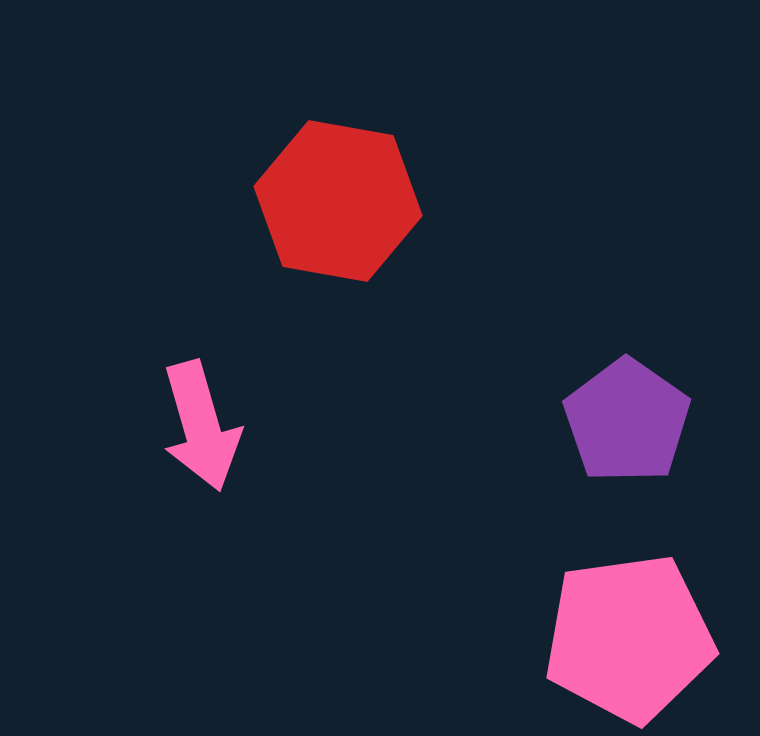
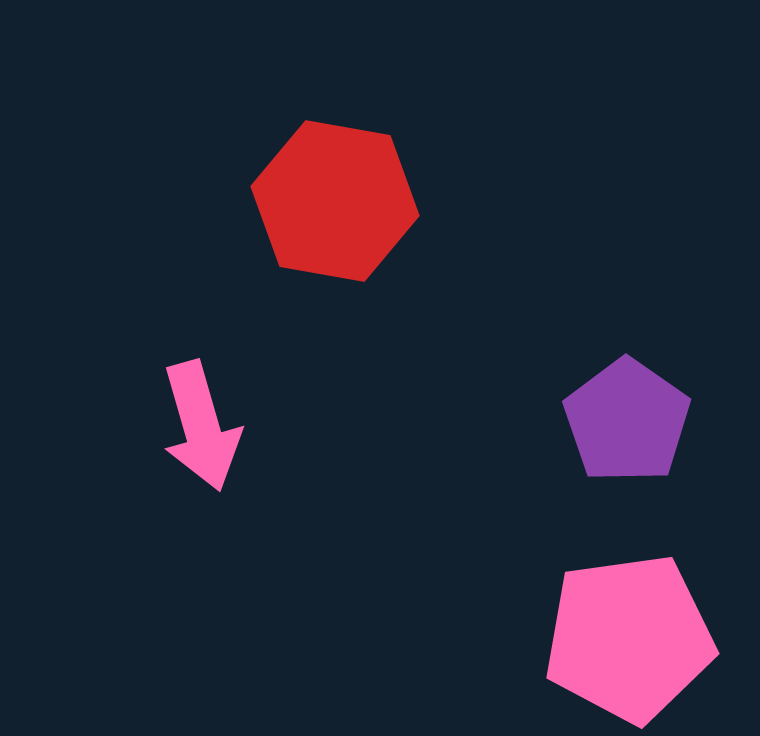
red hexagon: moved 3 px left
